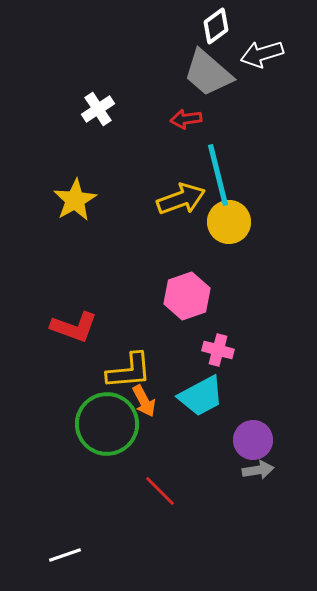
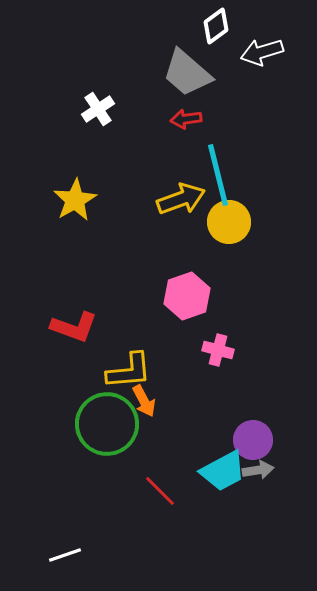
white arrow: moved 2 px up
gray trapezoid: moved 21 px left
cyan trapezoid: moved 22 px right, 75 px down
